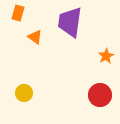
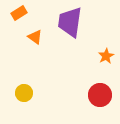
orange rectangle: moved 1 px right; rotated 42 degrees clockwise
